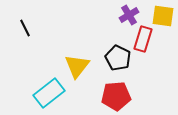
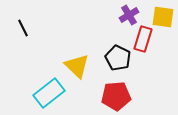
yellow square: moved 1 px down
black line: moved 2 px left
yellow triangle: rotated 24 degrees counterclockwise
